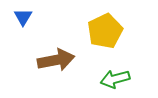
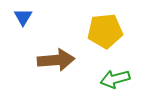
yellow pentagon: rotated 20 degrees clockwise
brown arrow: rotated 6 degrees clockwise
